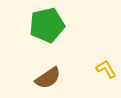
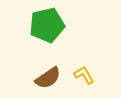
yellow L-shape: moved 22 px left, 6 px down
